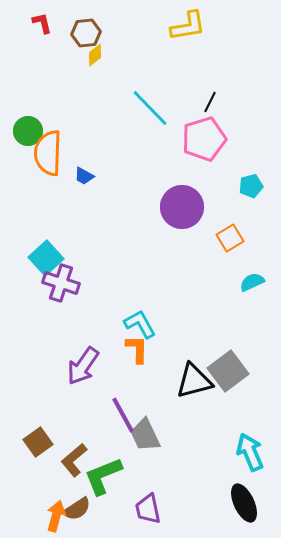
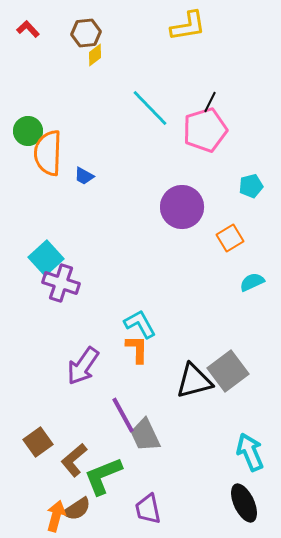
red L-shape: moved 14 px left, 6 px down; rotated 30 degrees counterclockwise
pink pentagon: moved 1 px right, 9 px up
